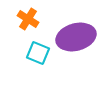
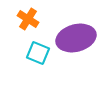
purple ellipse: moved 1 px down
